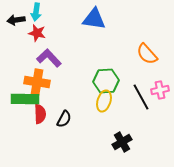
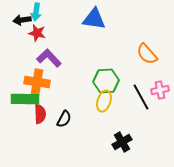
black arrow: moved 6 px right
